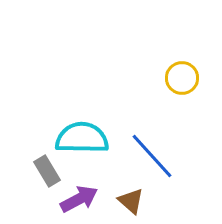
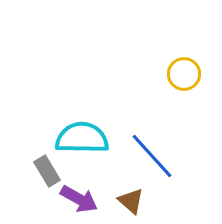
yellow circle: moved 2 px right, 4 px up
purple arrow: rotated 57 degrees clockwise
